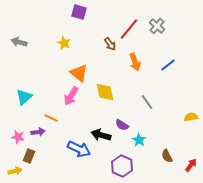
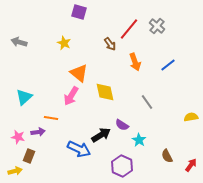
orange line: rotated 16 degrees counterclockwise
black arrow: rotated 132 degrees clockwise
